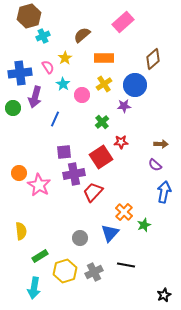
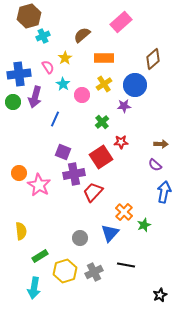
pink rectangle: moved 2 px left
blue cross: moved 1 px left, 1 px down
green circle: moved 6 px up
purple square: moved 1 px left; rotated 28 degrees clockwise
black star: moved 4 px left
